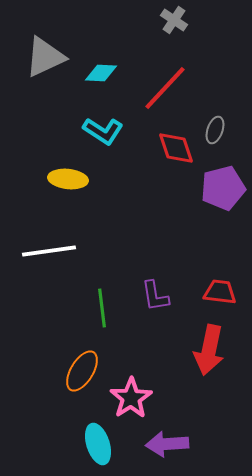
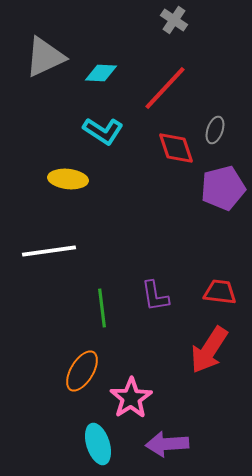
red arrow: rotated 21 degrees clockwise
